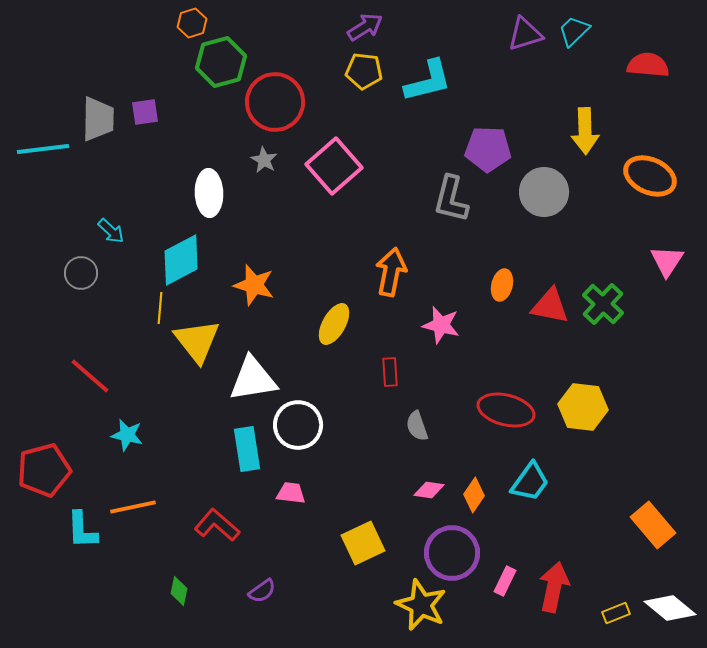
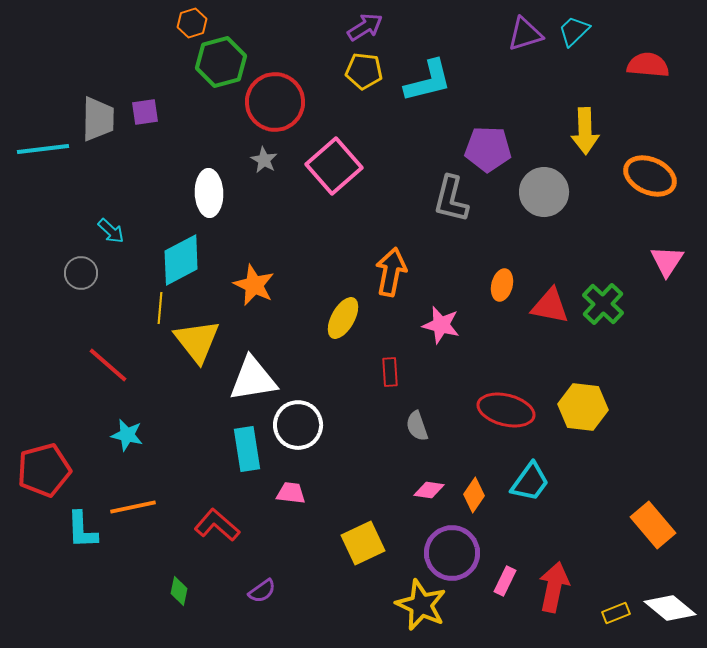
orange star at (254, 285): rotated 9 degrees clockwise
yellow ellipse at (334, 324): moved 9 px right, 6 px up
red line at (90, 376): moved 18 px right, 11 px up
